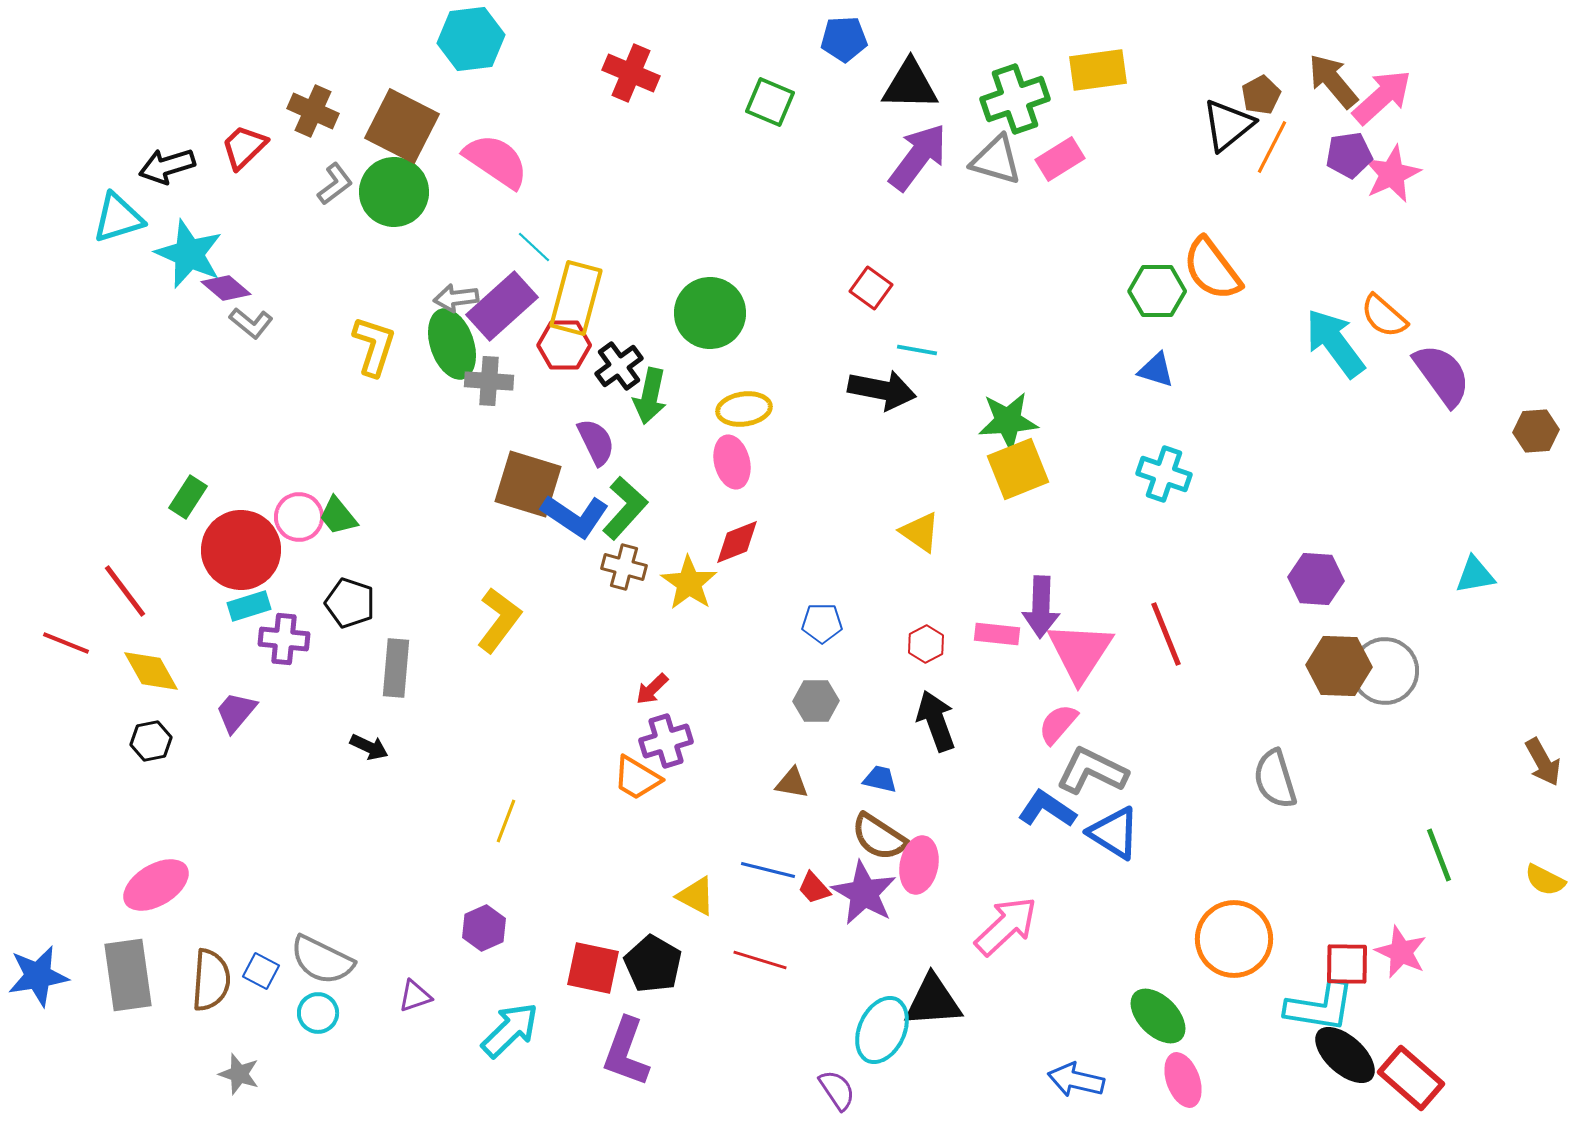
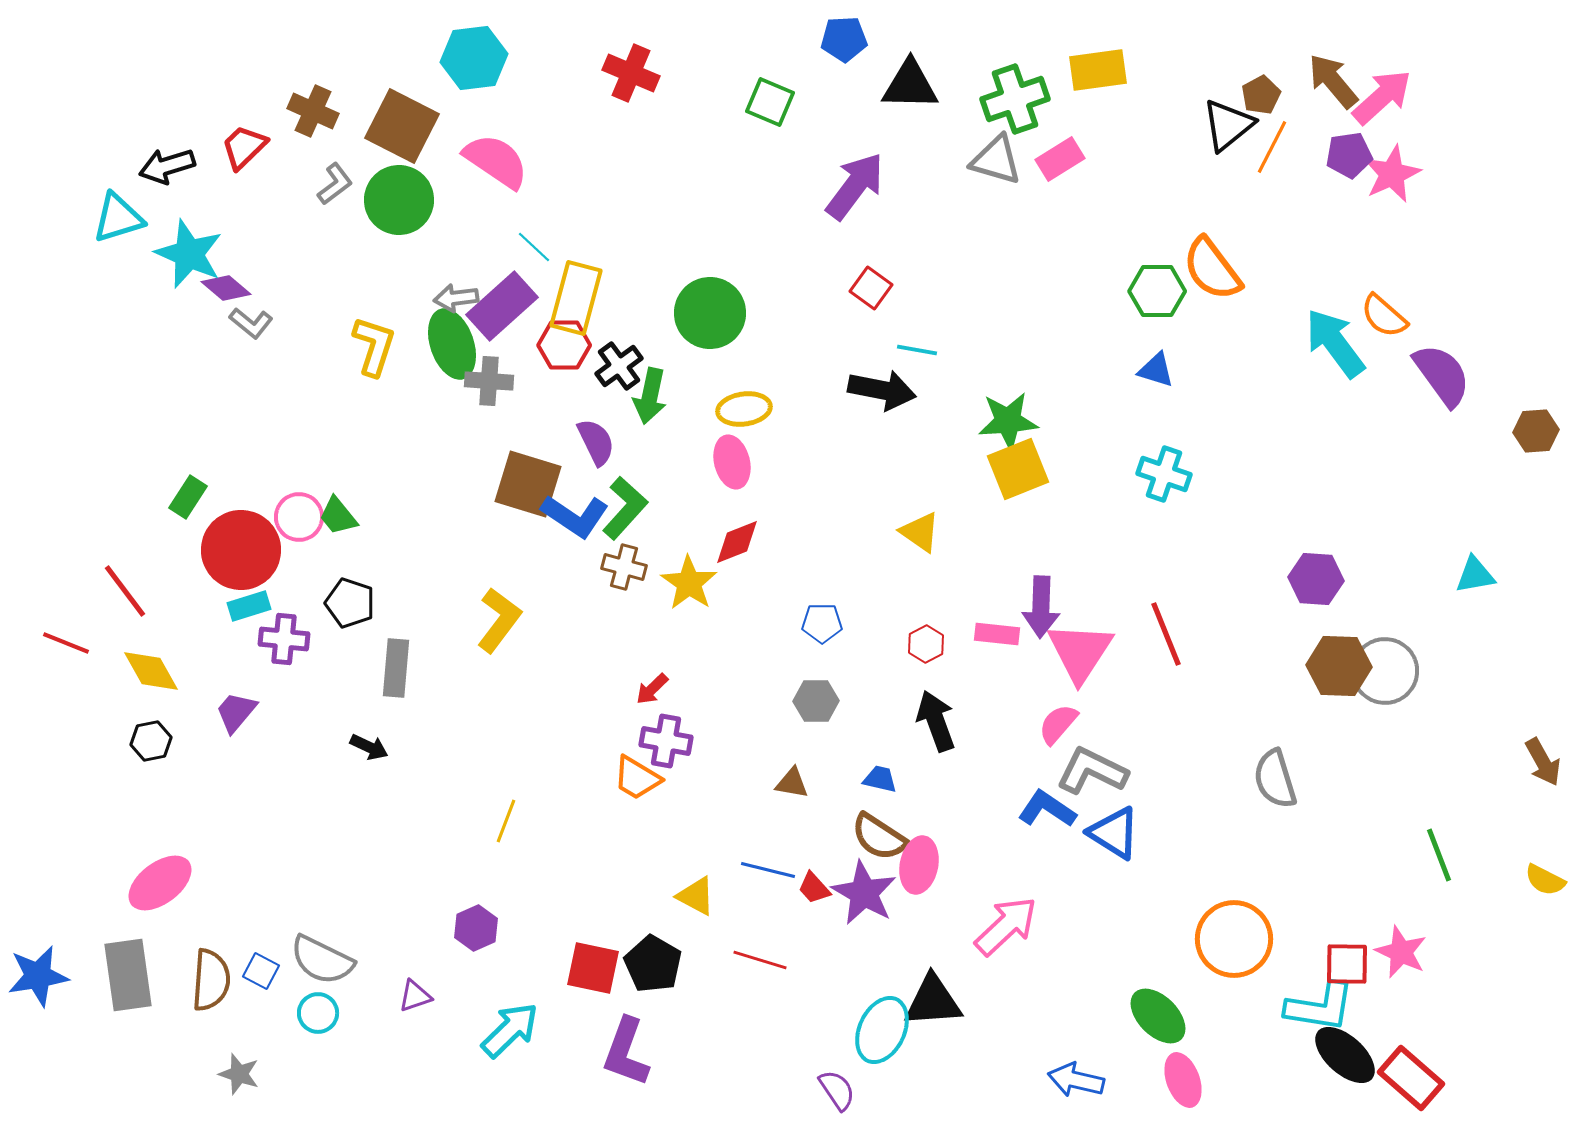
cyan hexagon at (471, 39): moved 3 px right, 19 px down
purple arrow at (918, 157): moved 63 px left, 29 px down
green circle at (394, 192): moved 5 px right, 8 px down
purple cross at (666, 741): rotated 27 degrees clockwise
pink ellipse at (156, 885): moved 4 px right, 2 px up; rotated 6 degrees counterclockwise
purple hexagon at (484, 928): moved 8 px left
